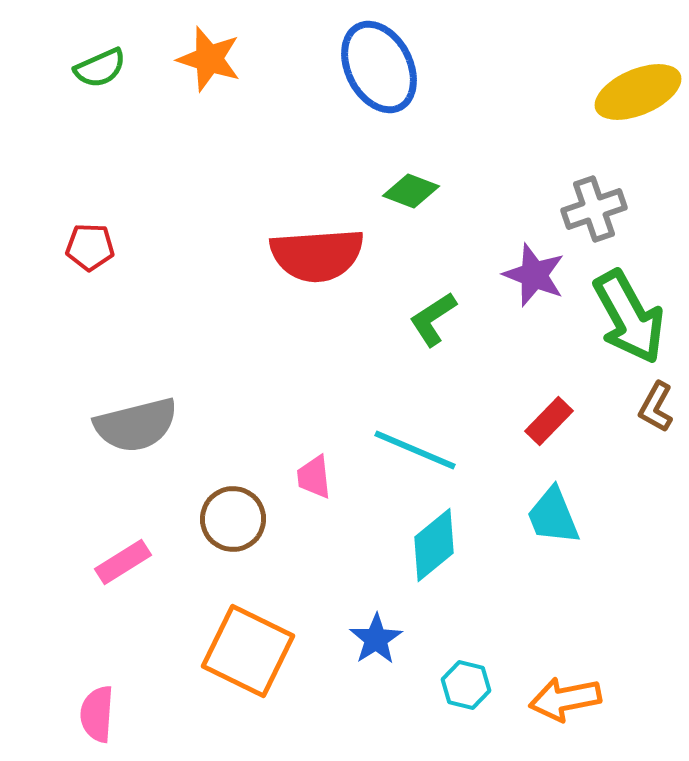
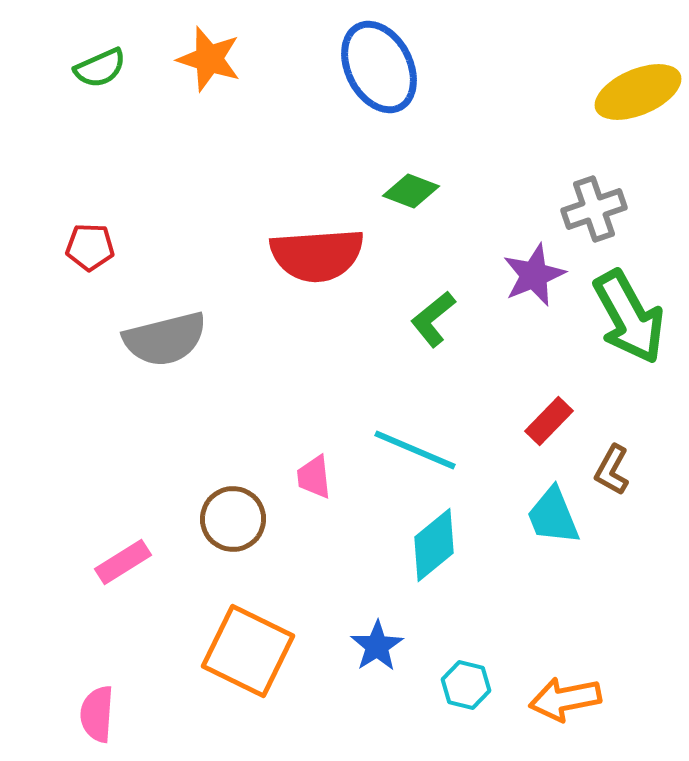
purple star: rotated 28 degrees clockwise
green L-shape: rotated 6 degrees counterclockwise
brown L-shape: moved 44 px left, 63 px down
gray semicircle: moved 29 px right, 86 px up
blue star: moved 1 px right, 7 px down
